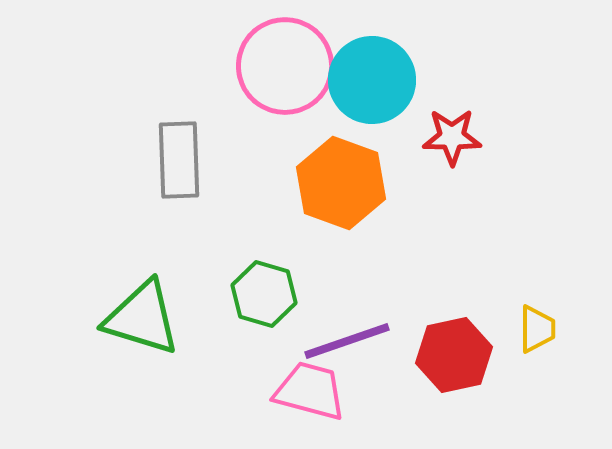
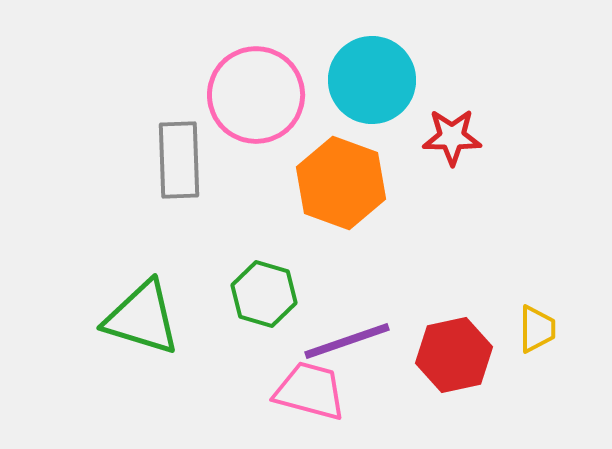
pink circle: moved 29 px left, 29 px down
